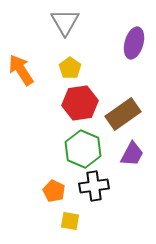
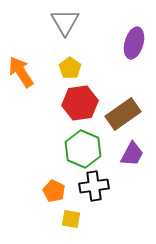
orange arrow: moved 2 px down
yellow square: moved 1 px right, 2 px up
